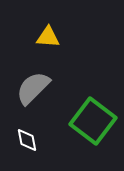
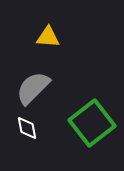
green square: moved 1 px left, 2 px down; rotated 15 degrees clockwise
white diamond: moved 12 px up
